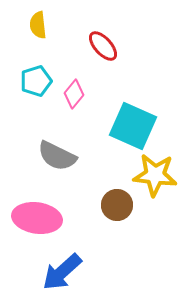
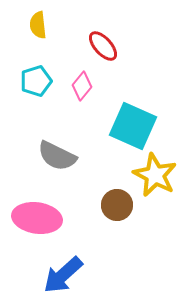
pink diamond: moved 8 px right, 8 px up
yellow star: rotated 21 degrees clockwise
blue arrow: moved 1 px right, 3 px down
